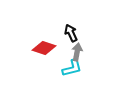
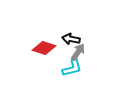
black arrow: moved 6 px down; rotated 54 degrees counterclockwise
gray arrow: moved 1 px right; rotated 24 degrees clockwise
